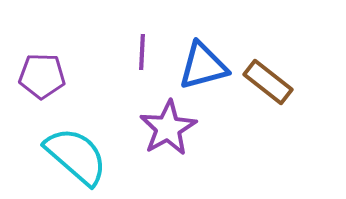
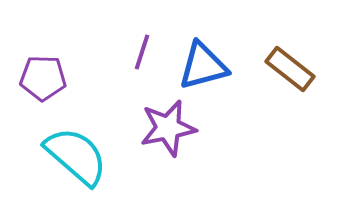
purple line: rotated 15 degrees clockwise
purple pentagon: moved 1 px right, 2 px down
brown rectangle: moved 22 px right, 13 px up
purple star: rotated 18 degrees clockwise
